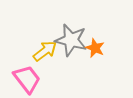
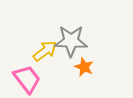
gray star: moved 1 px down; rotated 12 degrees counterclockwise
orange star: moved 11 px left, 19 px down
